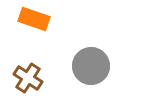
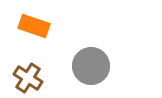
orange rectangle: moved 7 px down
